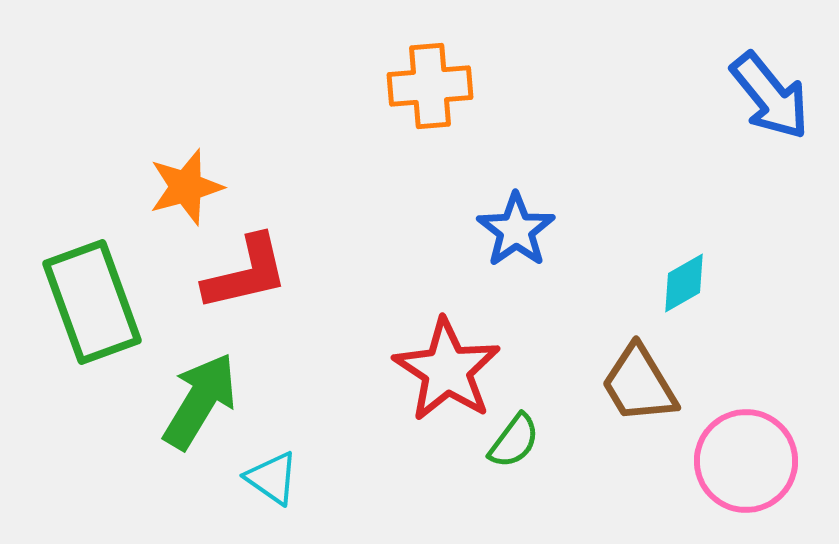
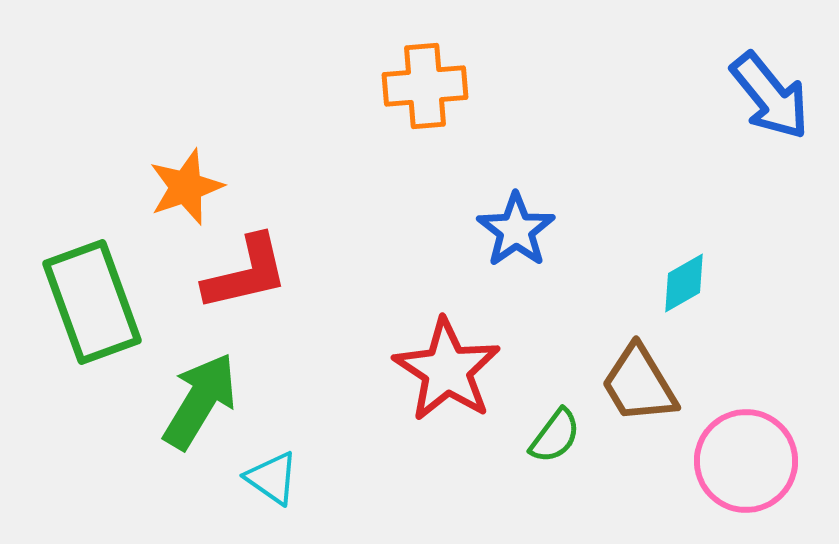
orange cross: moved 5 px left
orange star: rotated 4 degrees counterclockwise
green semicircle: moved 41 px right, 5 px up
